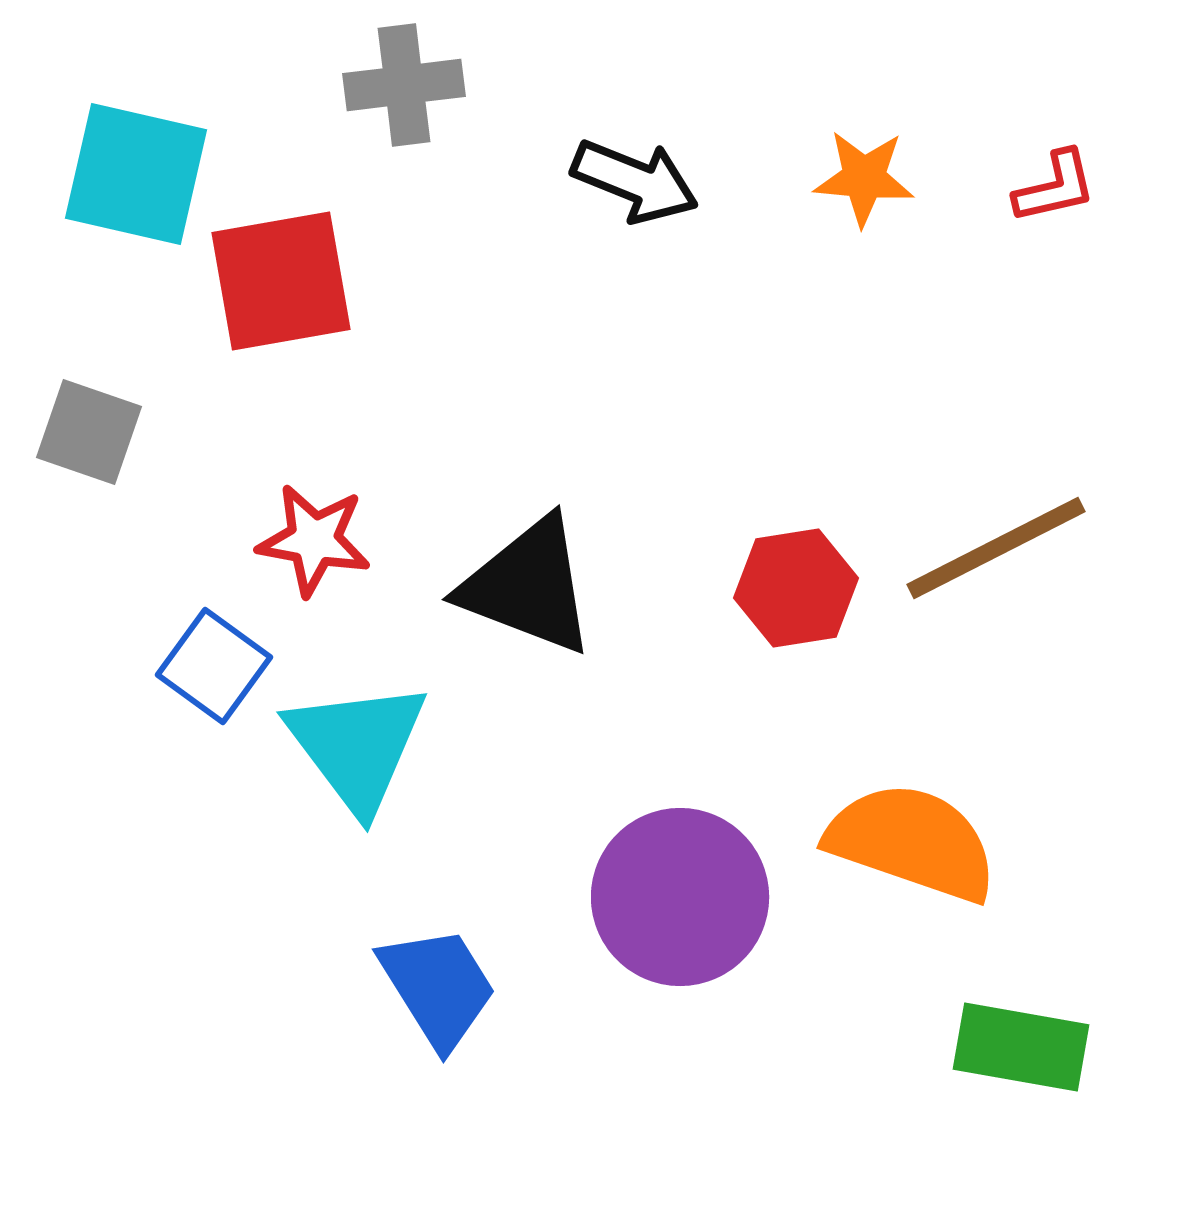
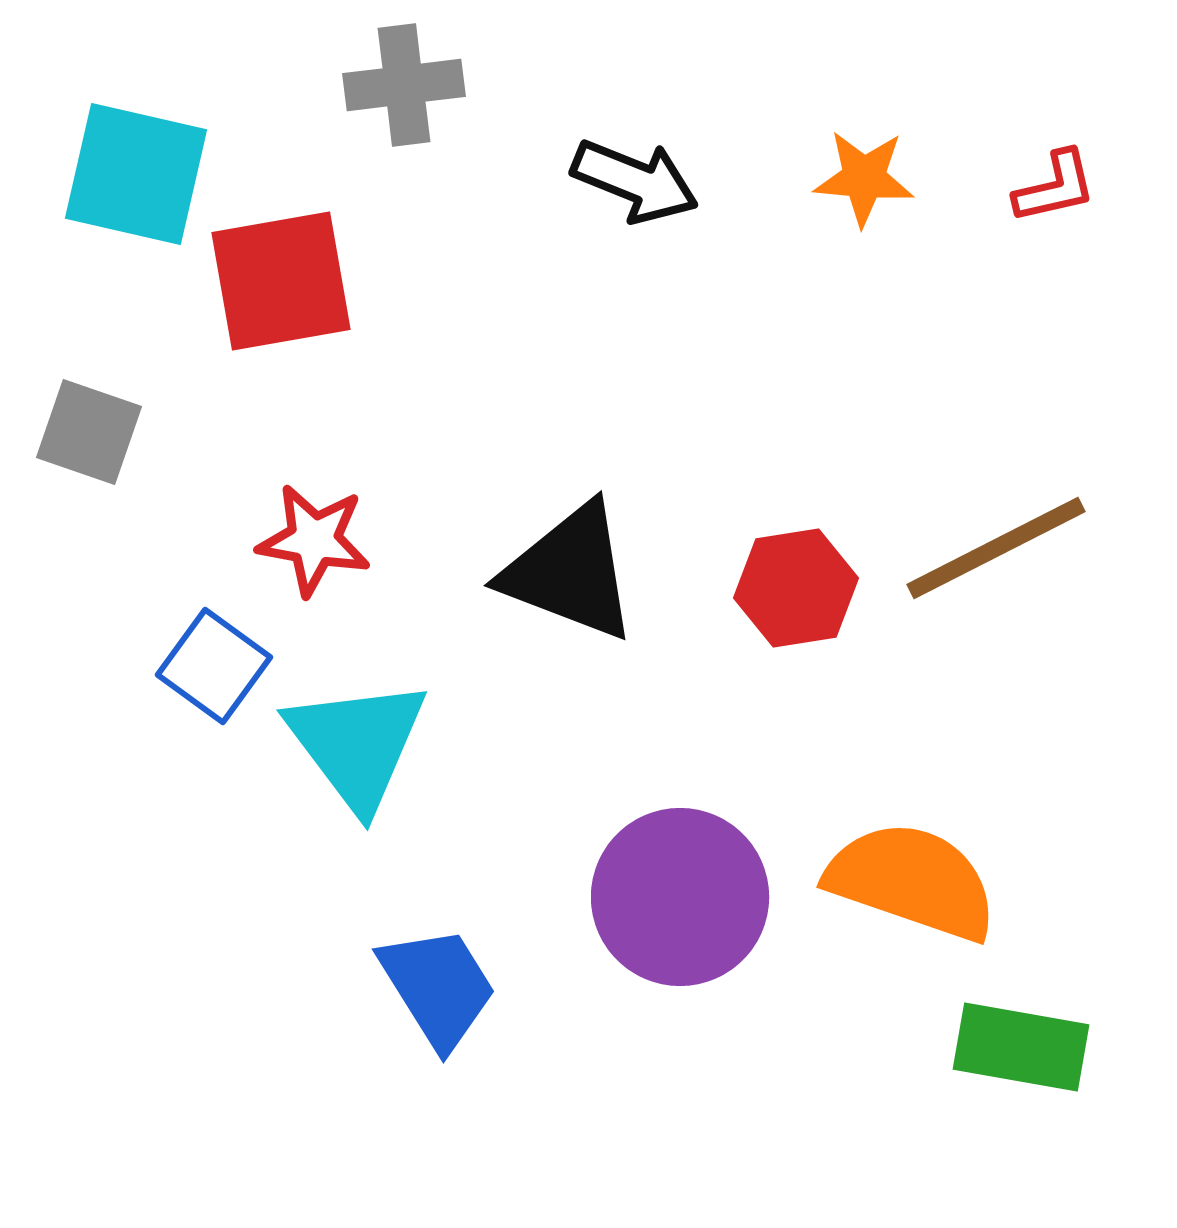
black triangle: moved 42 px right, 14 px up
cyan triangle: moved 2 px up
orange semicircle: moved 39 px down
